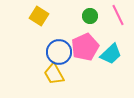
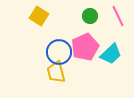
pink line: moved 1 px down
yellow trapezoid: moved 2 px right, 2 px up; rotated 15 degrees clockwise
